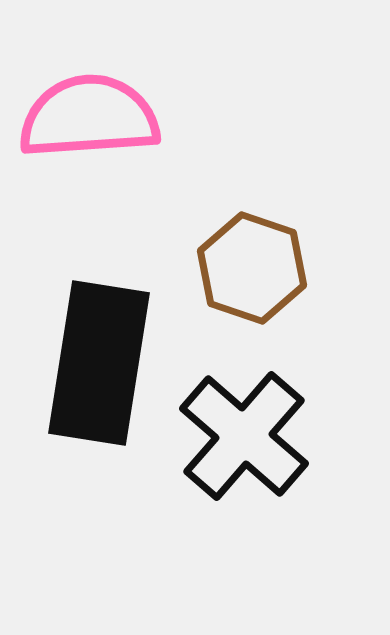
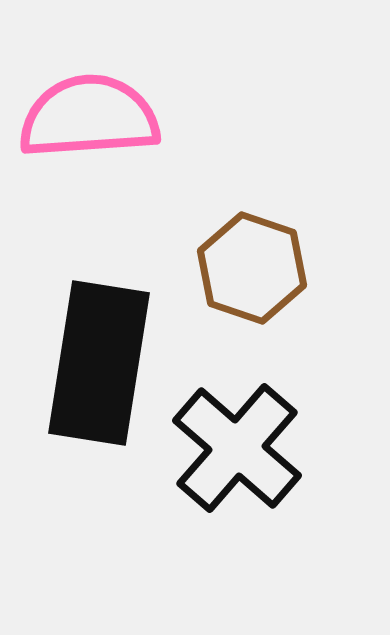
black cross: moved 7 px left, 12 px down
